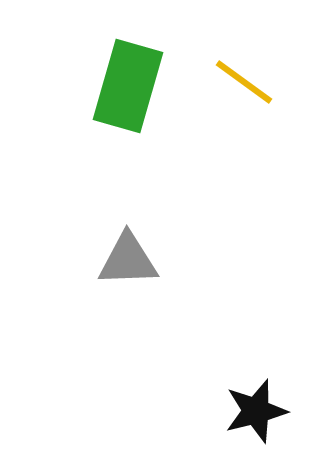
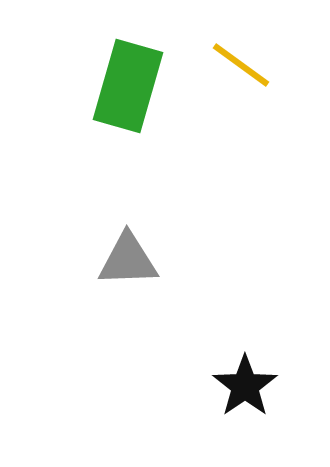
yellow line: moved 3 px left, 17 px up
black star: moved 11 px left, 25 px up; rotated 20 degrees counterclockwise
